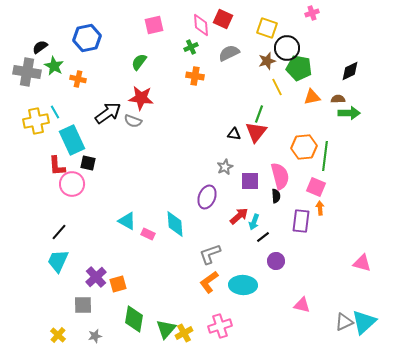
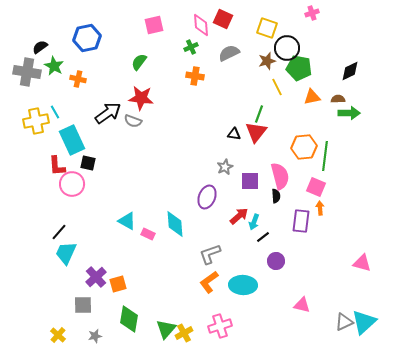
cyan trapezoid at (58, 261): moved 8 px right, 8 px up
green diamond at (134, 319): moved 5 px left
